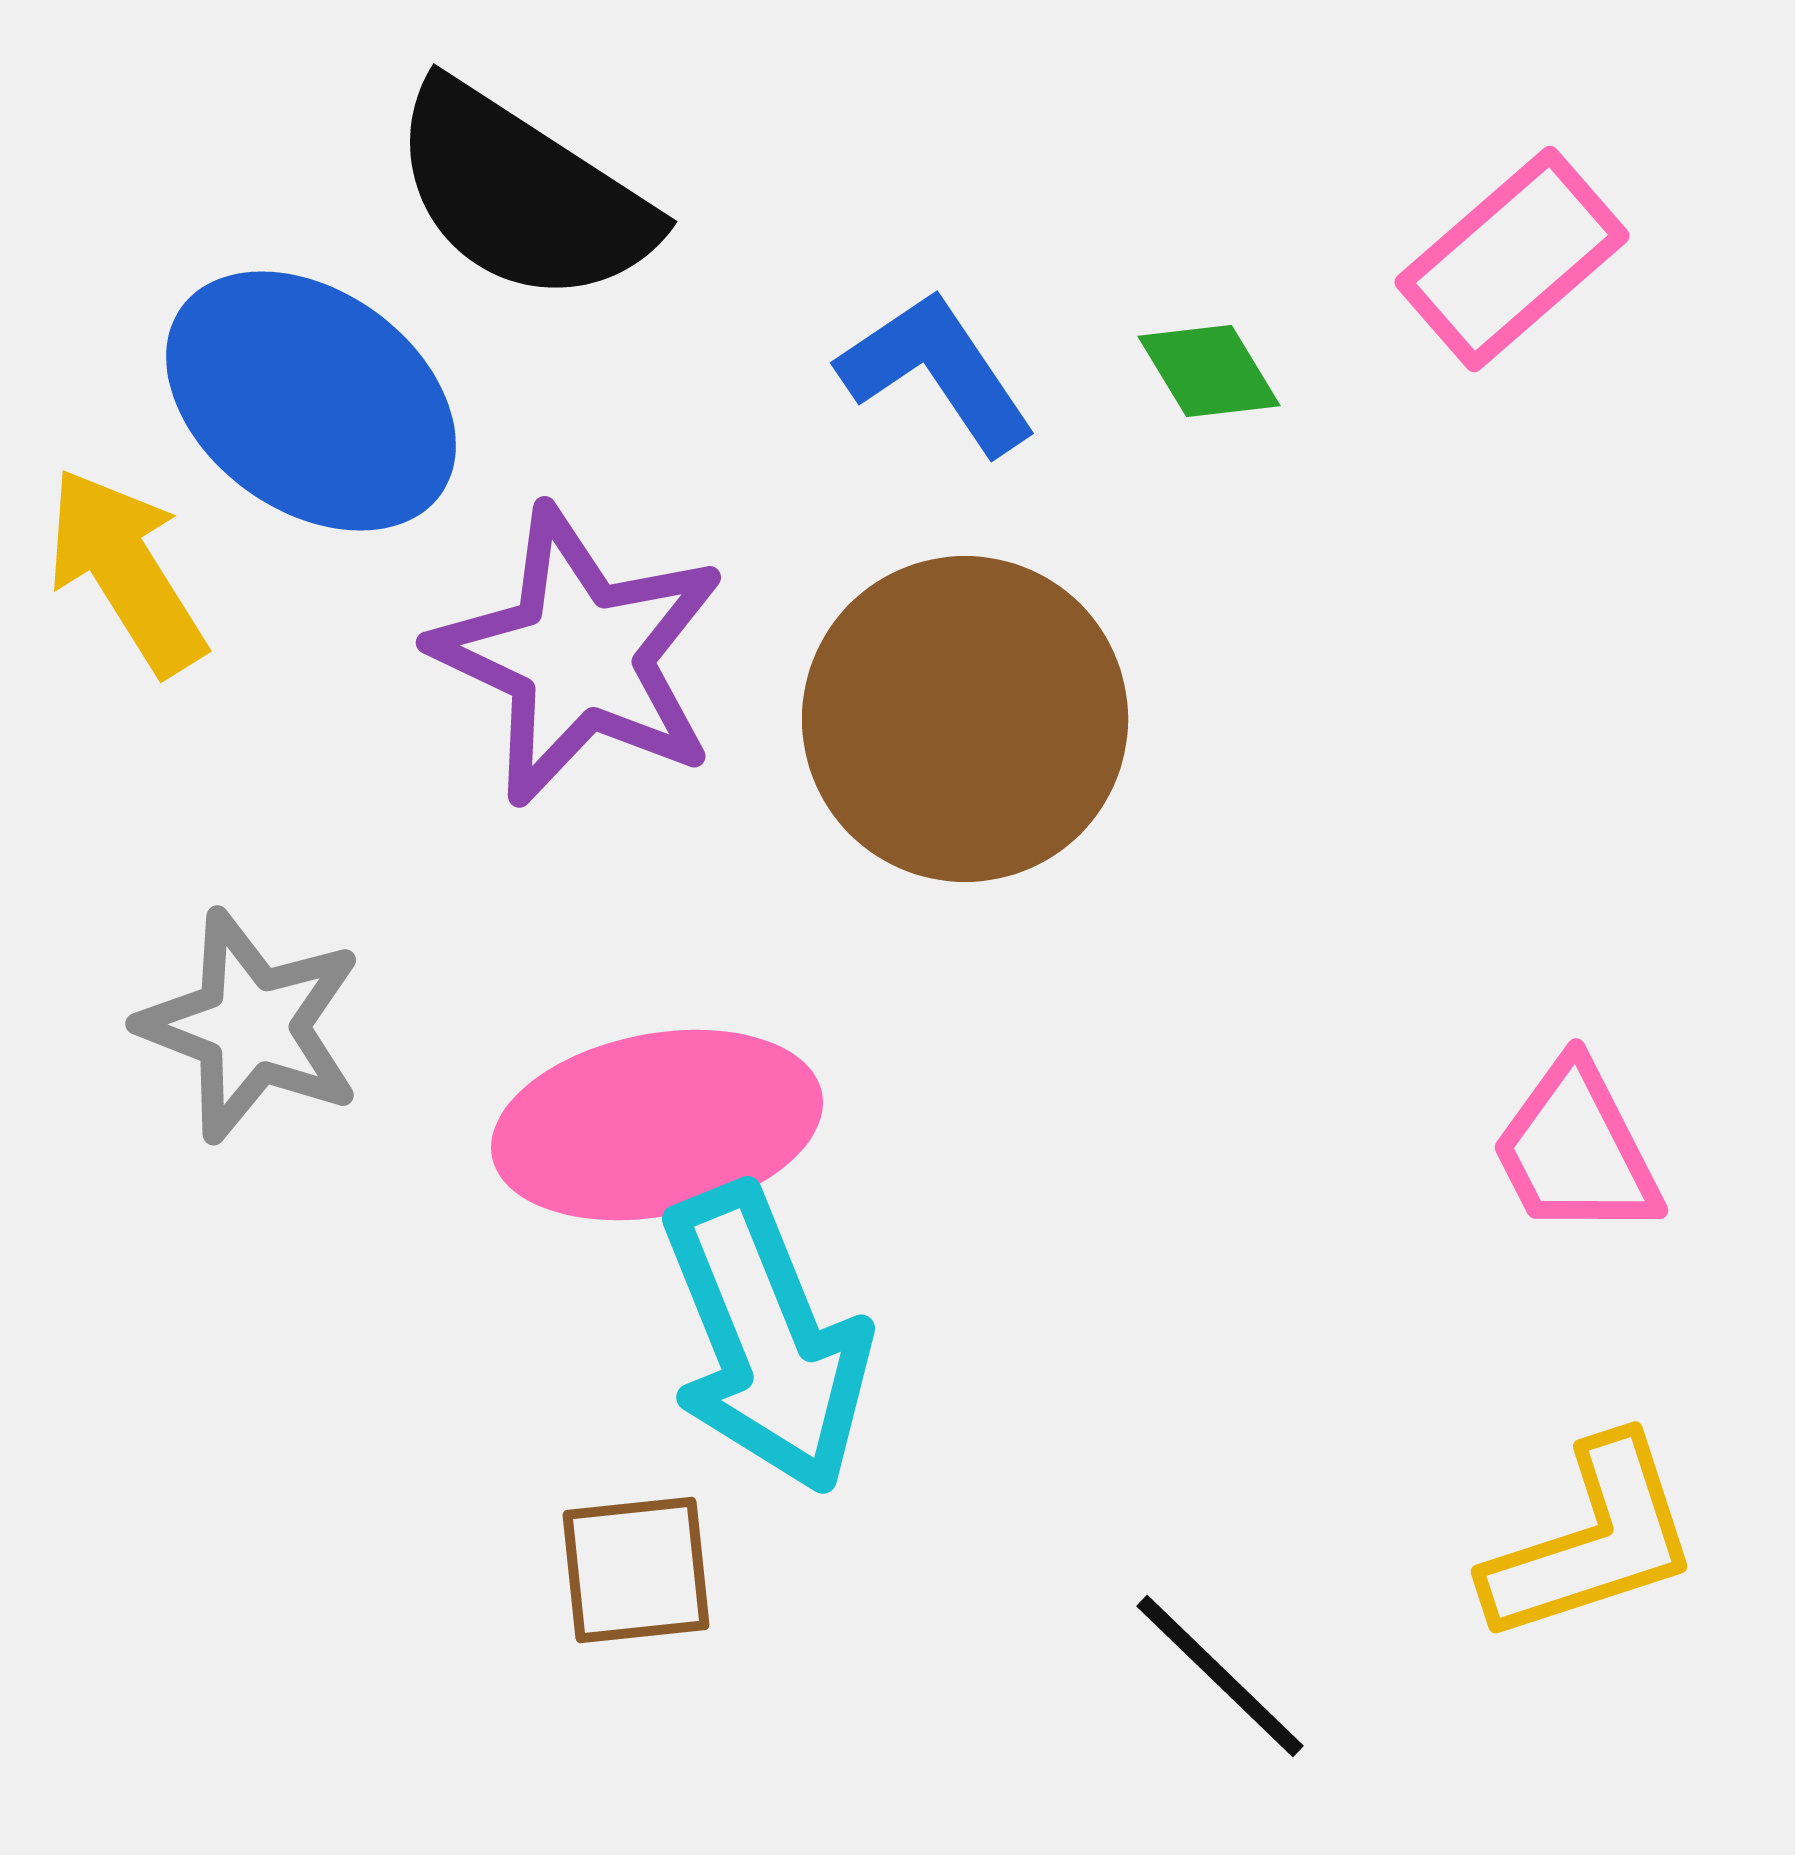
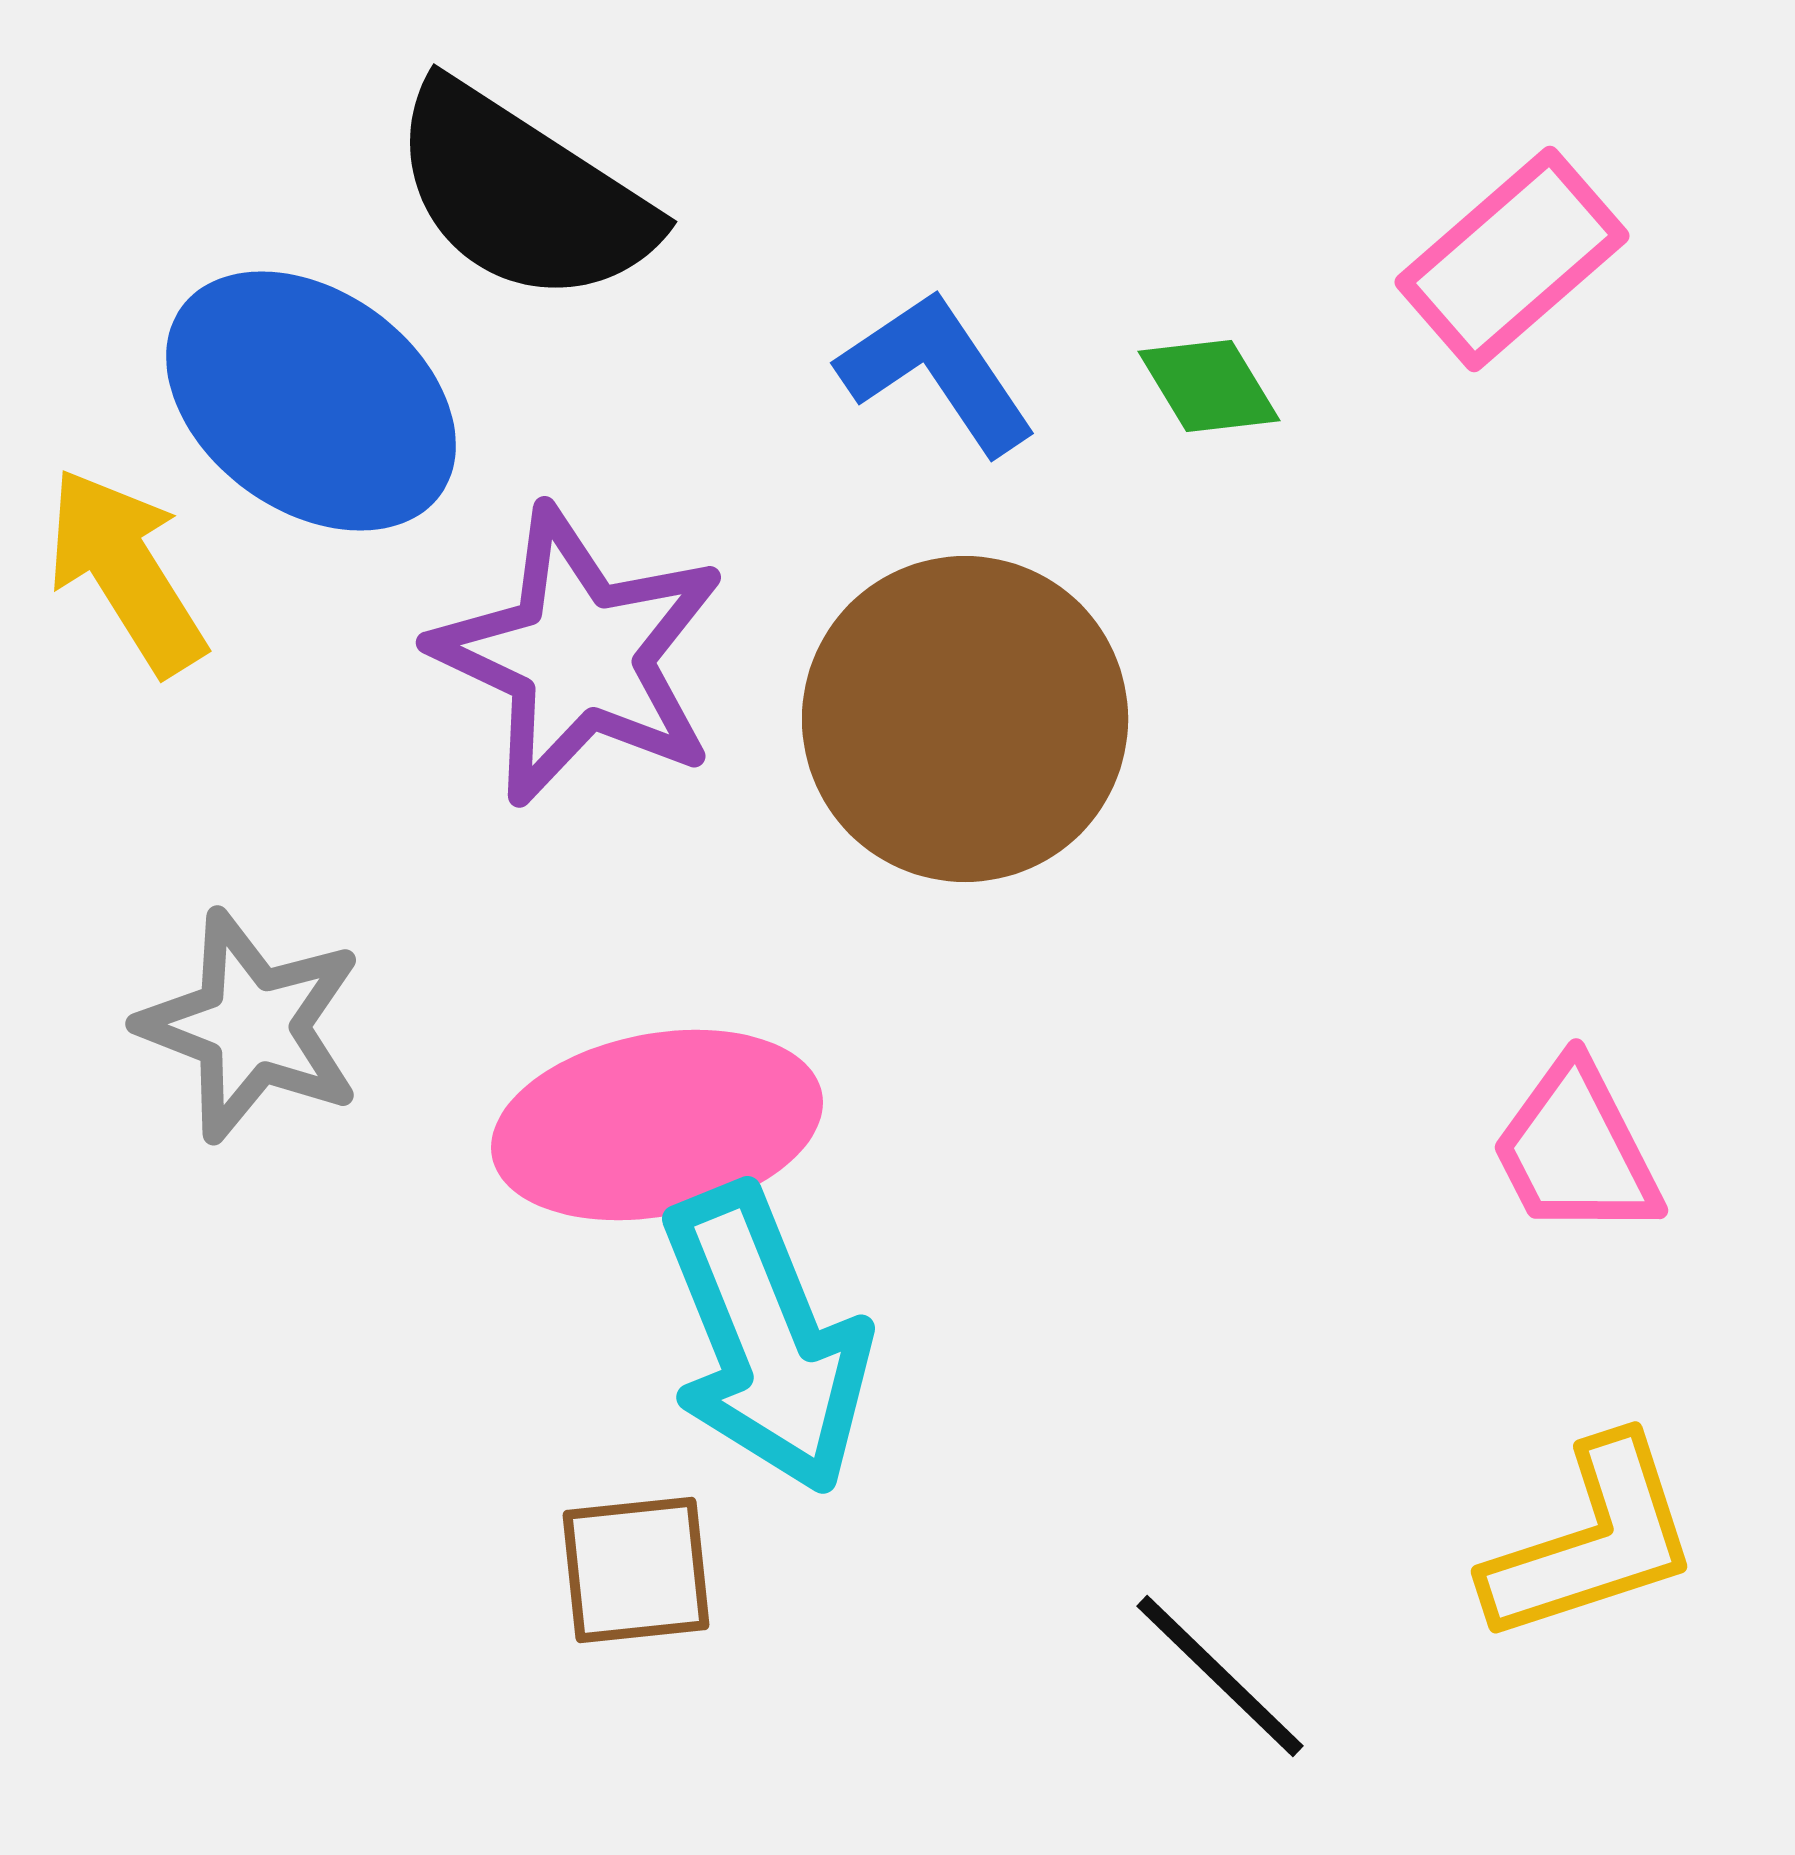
green diamond: moved 15 px down
